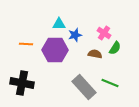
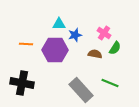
gray rectangle: moved 3 px left, 3 px down
